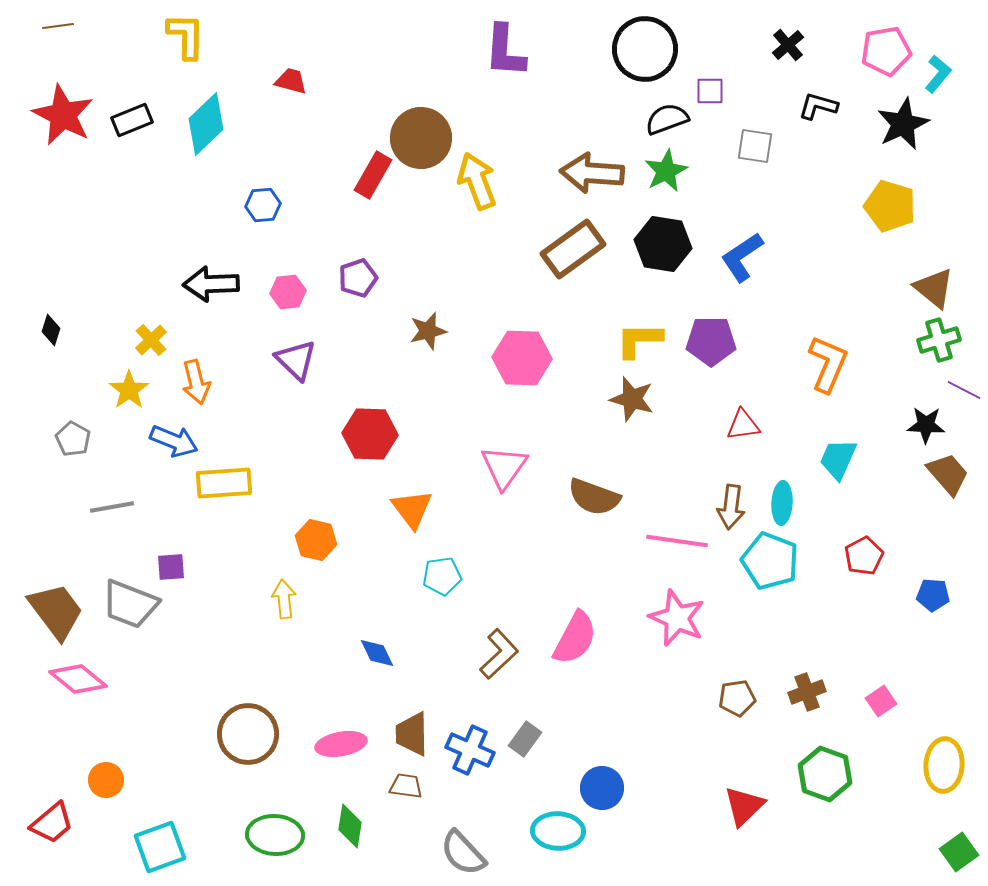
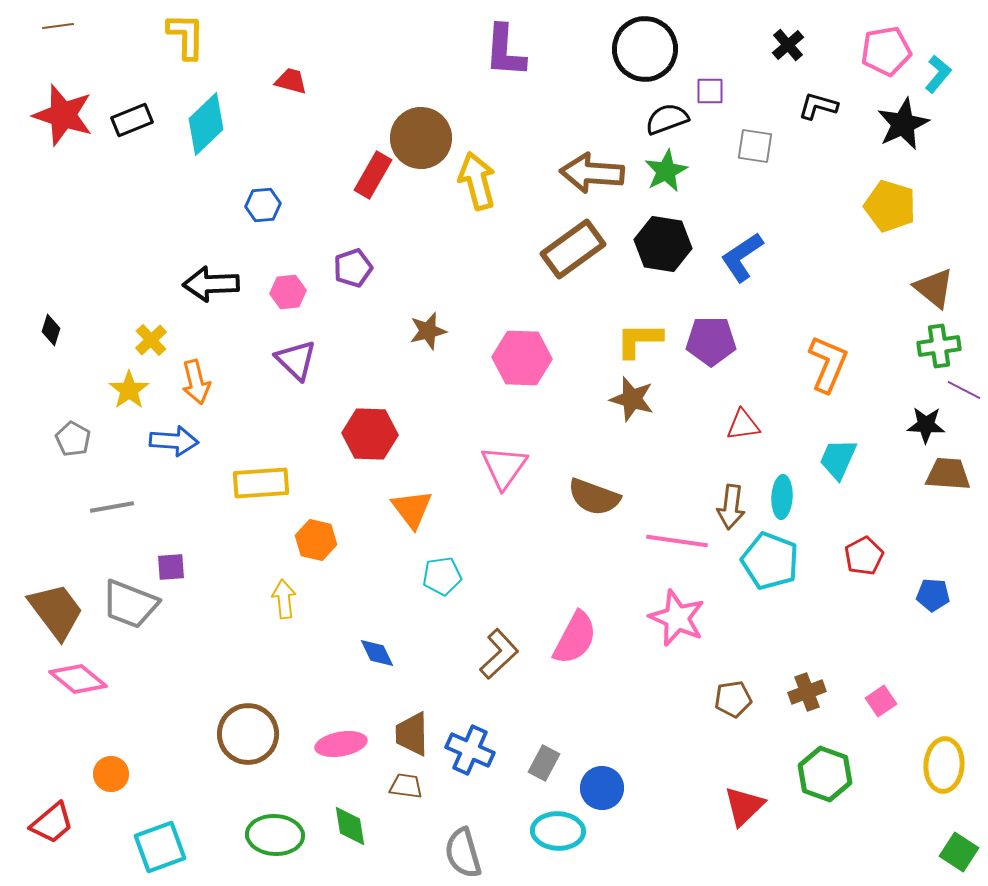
red star at (63, 115): rotated 10 degrees counterclockwise
yellow arrow at (477, 181): rotated 6 degrees clockwise
purple pentagon at (358, 278): moved 5 px left, 10 px up
green cross at (939, 340): moved 6 px down; rotated 9 degrees clockwise
blue arrow at (174, 441): rotated 18 degrees counterclockwise
brown trapezoid at (948, 474): rotated 45 degrees counterclockwise
yellow rectangle at (224, 483): moved 37 px right
cyan ellipse at (782, 503): moved 6 px up
brown pentagon at (737, 698): moved 4 px left, 1 px down
gray rectangle at (525, 739): moved 19 px right, 24 px down; rotated 8 degrees counterclockwise
orange circle at (106, 780): moved 5 px right, 6 px up
green diamond at (350, 826): rotated 18 degrees counterclockwise
green square at (959, 852): rotated 21 degrees counterclockwise
gray semicircle at (463, 853): rotated 27 degrees clockwise
